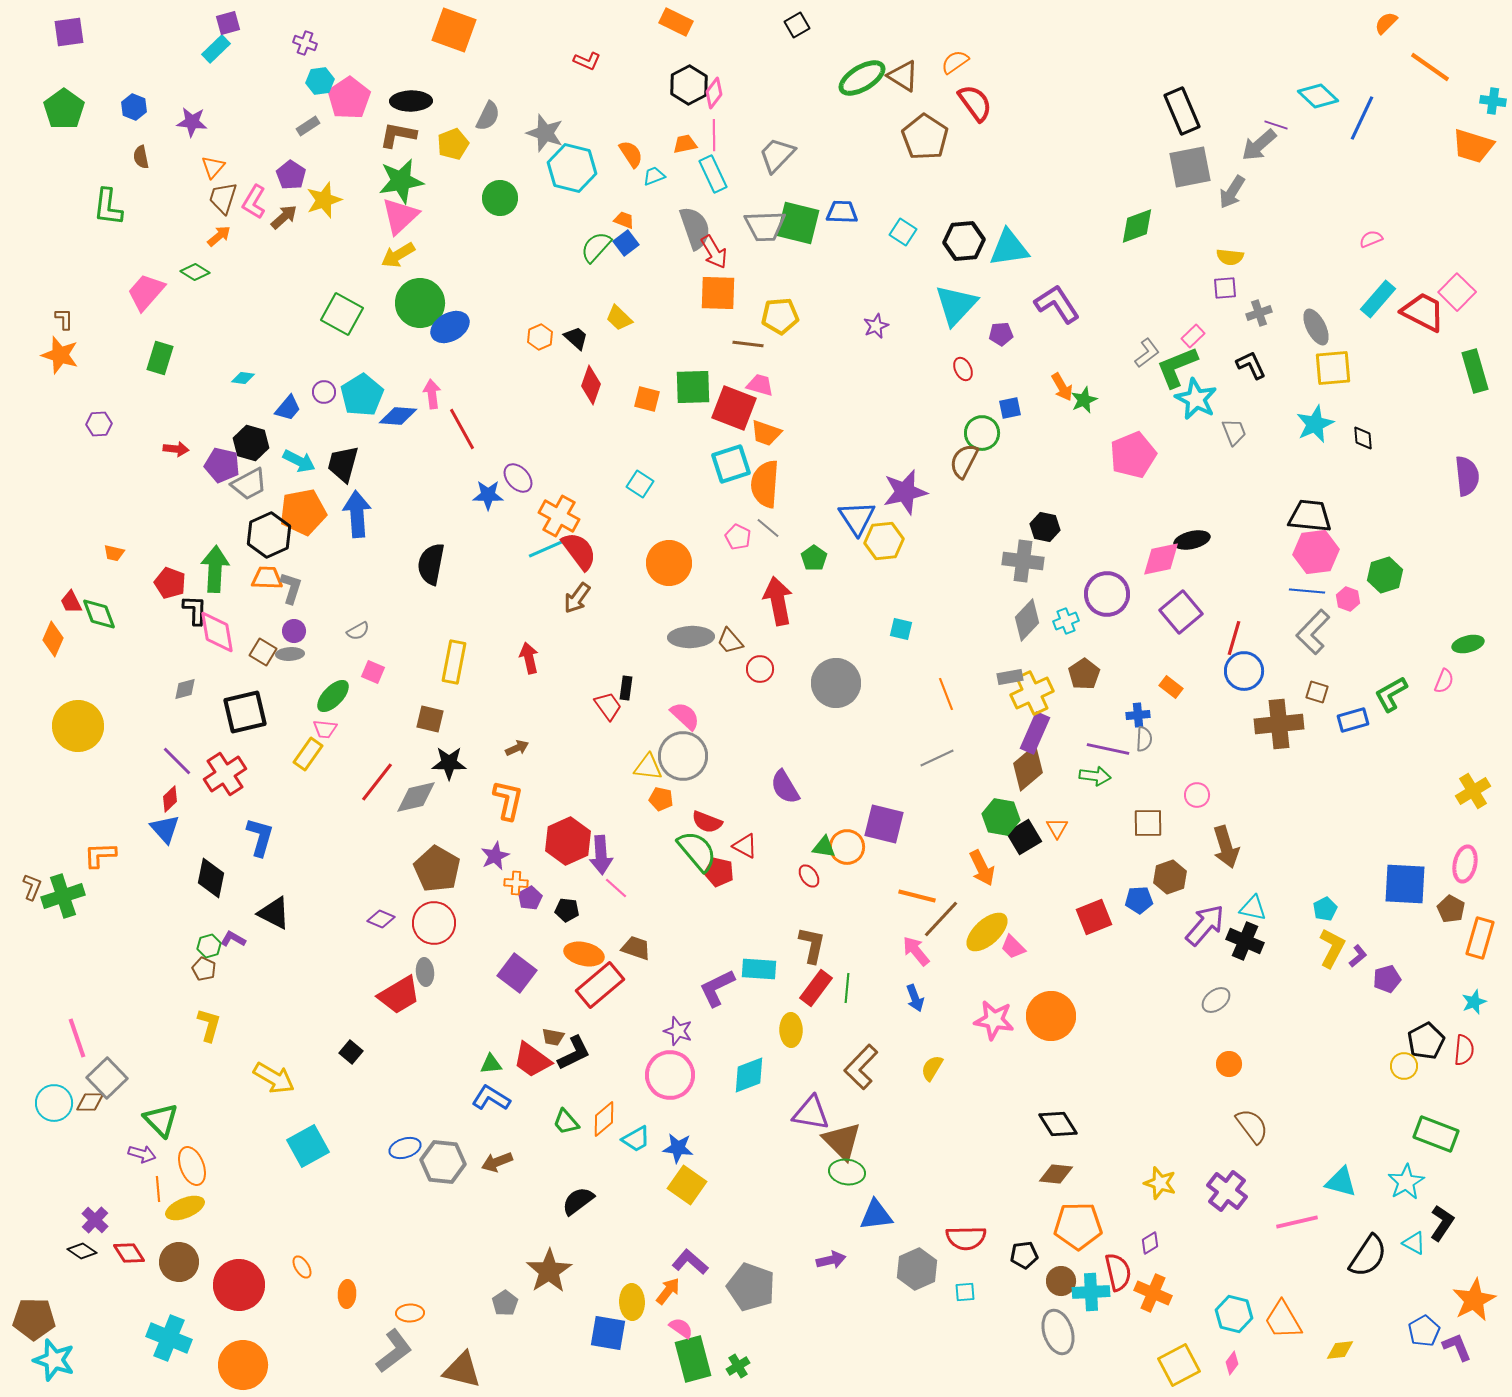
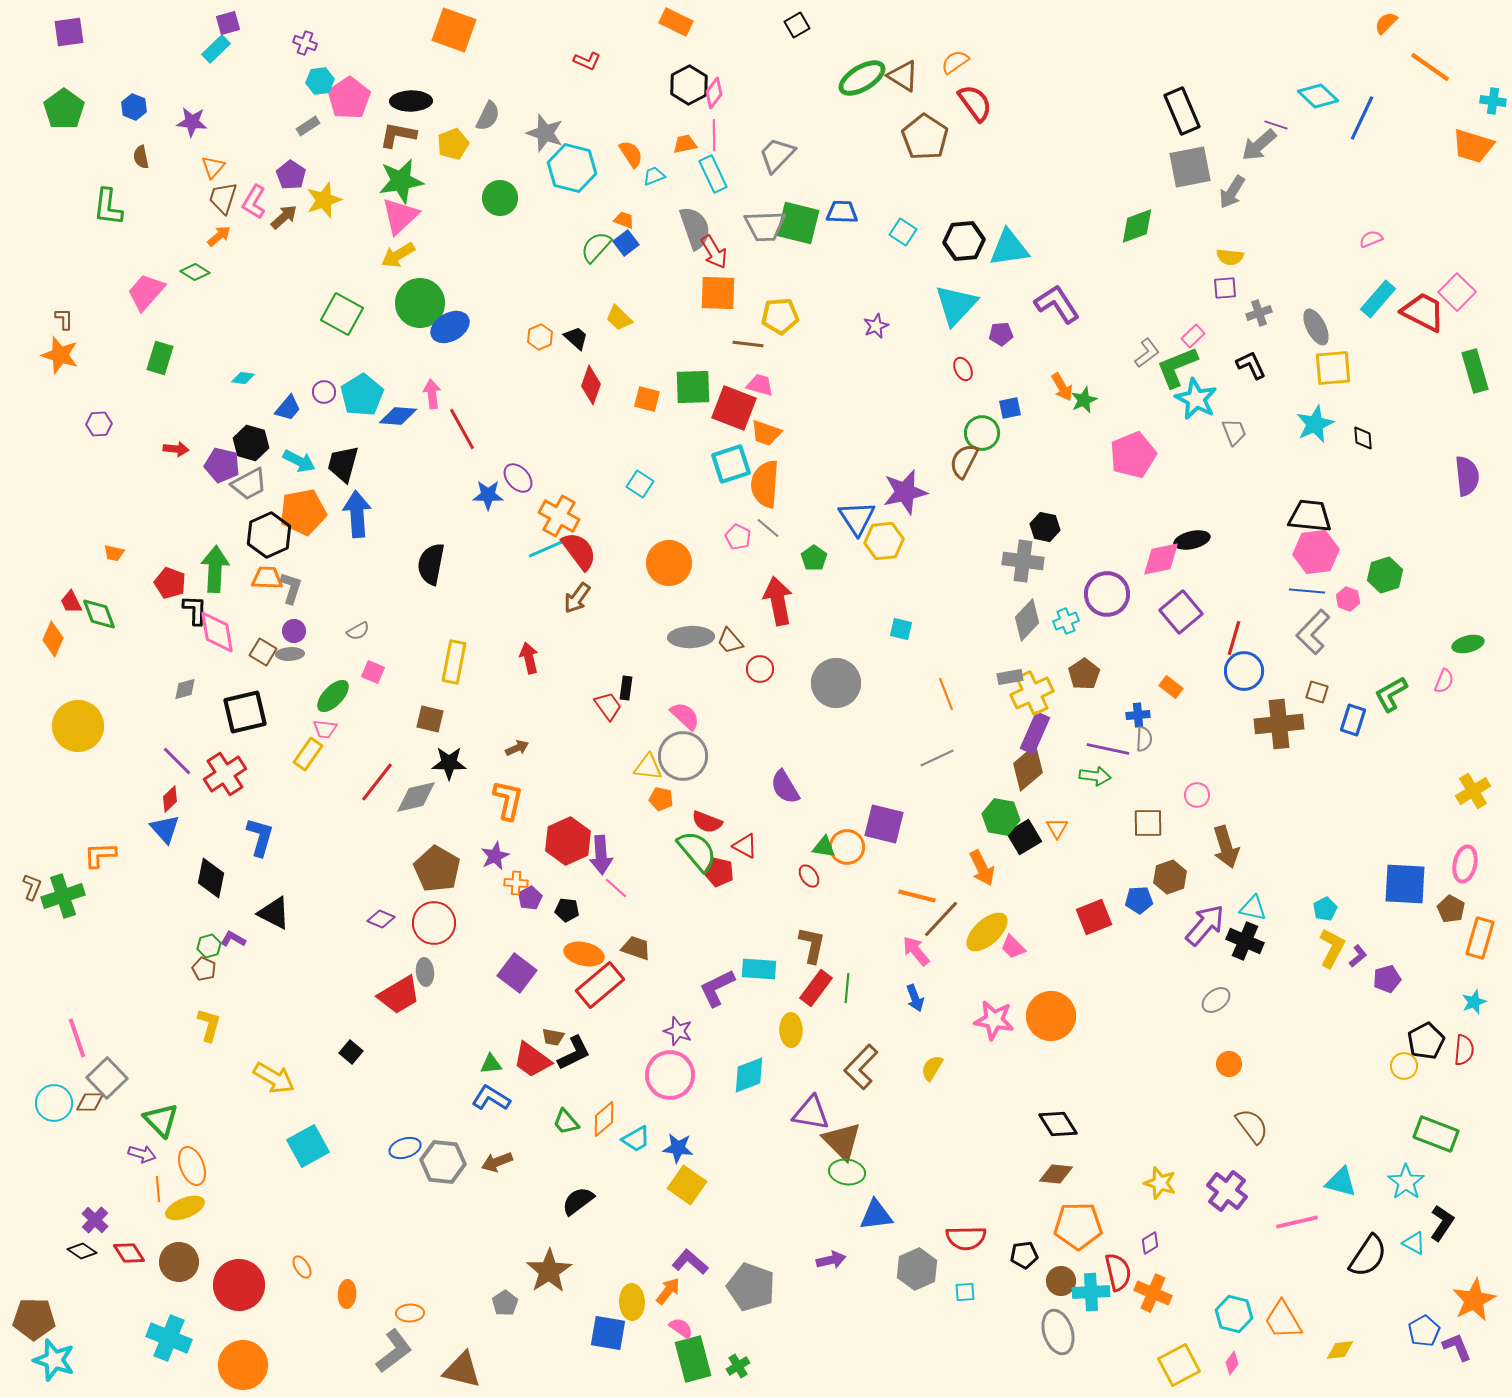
blue rectangle at (1353, 720): rotated 56 degrees counterclockwise
cyan star at (1406, 1182): rotated 6 degrees counterclockwise
